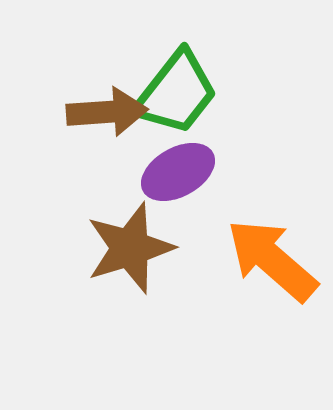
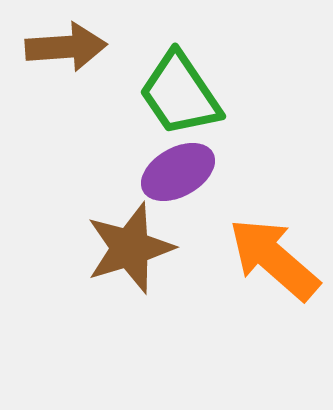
green trapezoid: moved 4 px right, 1 px down; rotated 108 degrees clockwise
brown arrow: moved 41 px left, 65 px up
orange arrow: moved 2 px right, 1 px up
